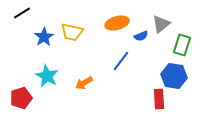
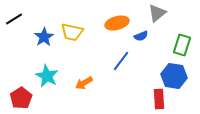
black line: moved 8 px left, 6 px down
gray triangle: moved 4 px left, 11 px up
red pentagon: rotated 15 degrees counterclockwise
